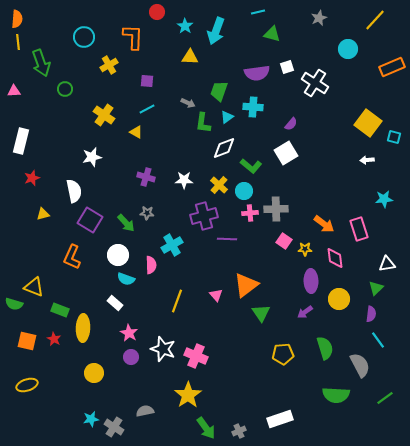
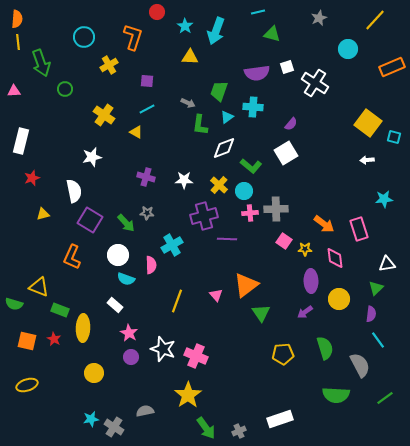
orange L-shape at (133, 37): rotated 16 degrees clockwise
green L-shape at (203, 123): moved 3 px left, 2 px down
yellow triangle at (34, 287): moved 5 px right
white rectangle at (115, 303): moved 2 px down
